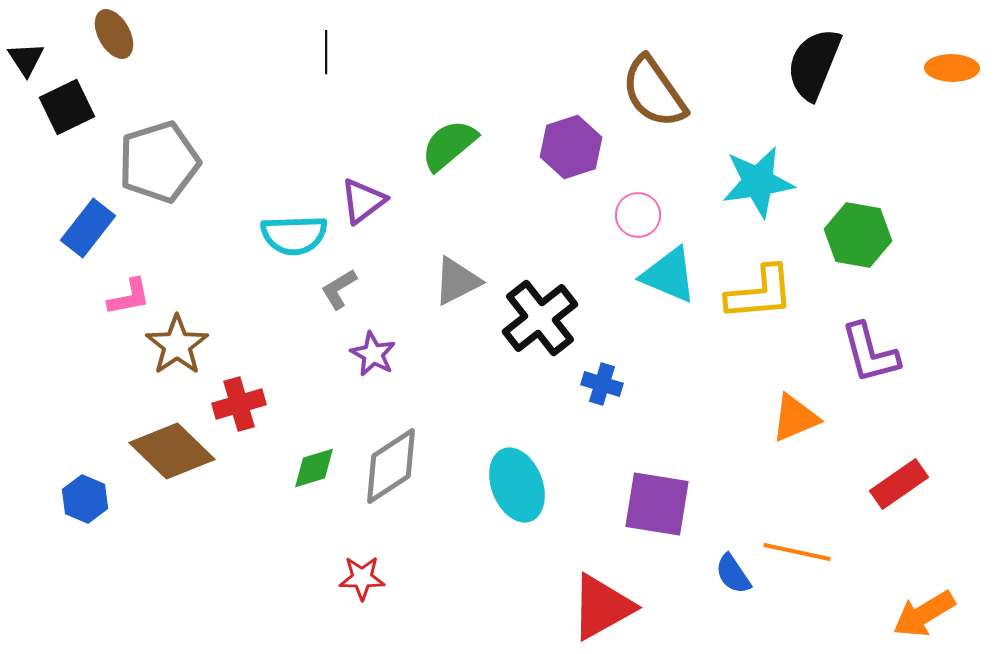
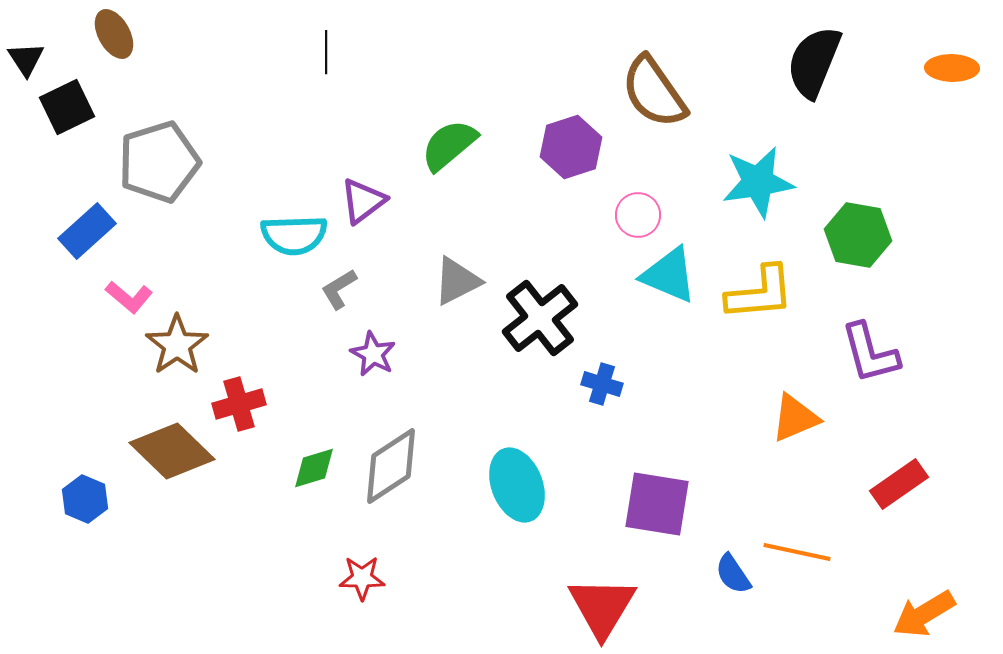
black semicircle: moved 2 px up
blue rectangle: moved 1 px left, 3 px down; rotated 10 degrees clockwise
pink L-shape: rotated 51 degrees clockwise
red triangle: rotated 30 degrees counterclockwise
